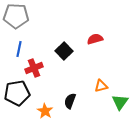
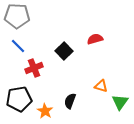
gray pentagon: moved 1 px right
blue line: moved 1 px left, 3 px up; rotated 56 degrees counterclockwise
orange triangle: rotated 32 degrees clockwise
black pentagon: moved 2 px right, 6 px down
